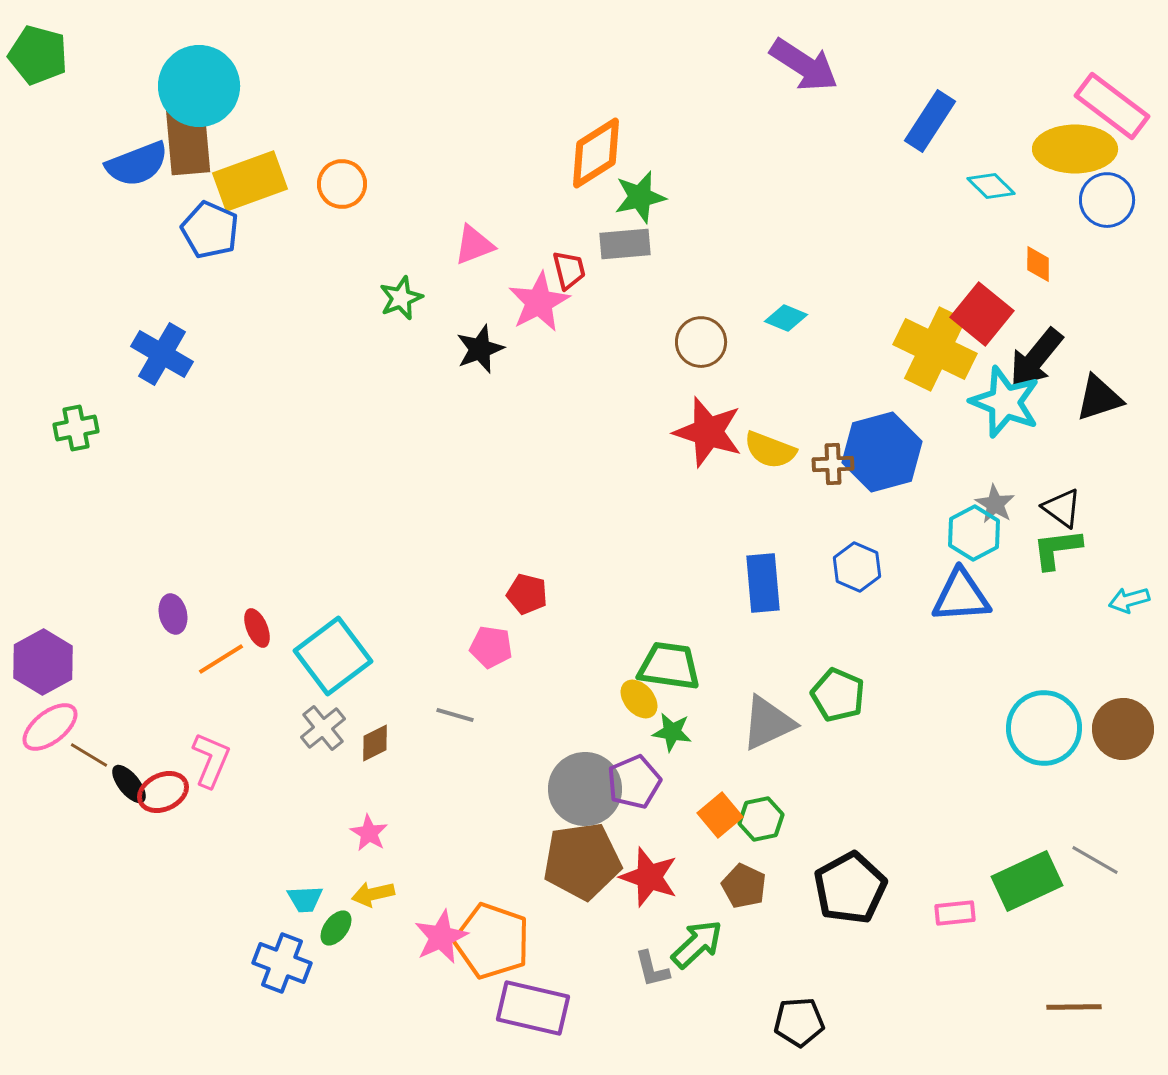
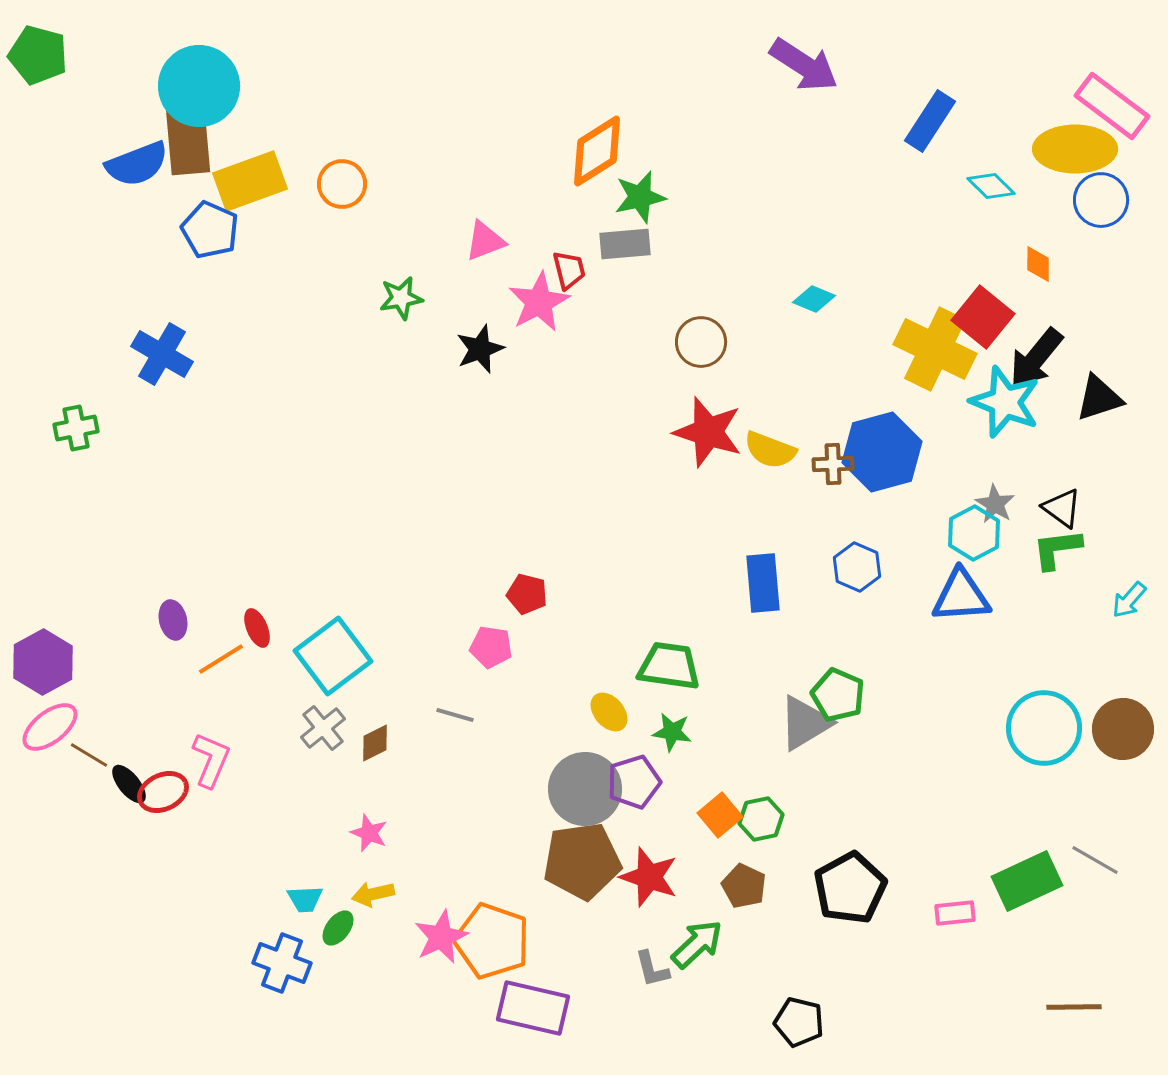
orange diamond at (596, 153): moved 1 px right, 2 px up
blue circle at (1107, 200): moved 6 px left
pink triangle at (474, 245): moved 11 px right, 4 px up
green star at (401, 298): rotated 12 degrees clockwise
red square at (982, 314): moved 1 px right, 3 px down
cyan diamond at (786, 318): moved 28 px right, 19 px up
cyan arrow at (1129, 600): rotated 33 degrees counterclockwise
purple ellipse at (173, 614): moved 6 px down
yellow ellipse at (639, 699): moved 30 px left, 13 px down
gray triangle at (768, 723): moved 37 px right; rotated 6 degrees counterclockwise
purple pentagon at (634, 782): rotated 6 degrees clockwise
pink star at (369, 833): rotated 9 degrees counterclockwise
green ellipse at (336, 928): moved 2 px right
black pentagon at (799, 1022): rotated 18 degrees clockwise
